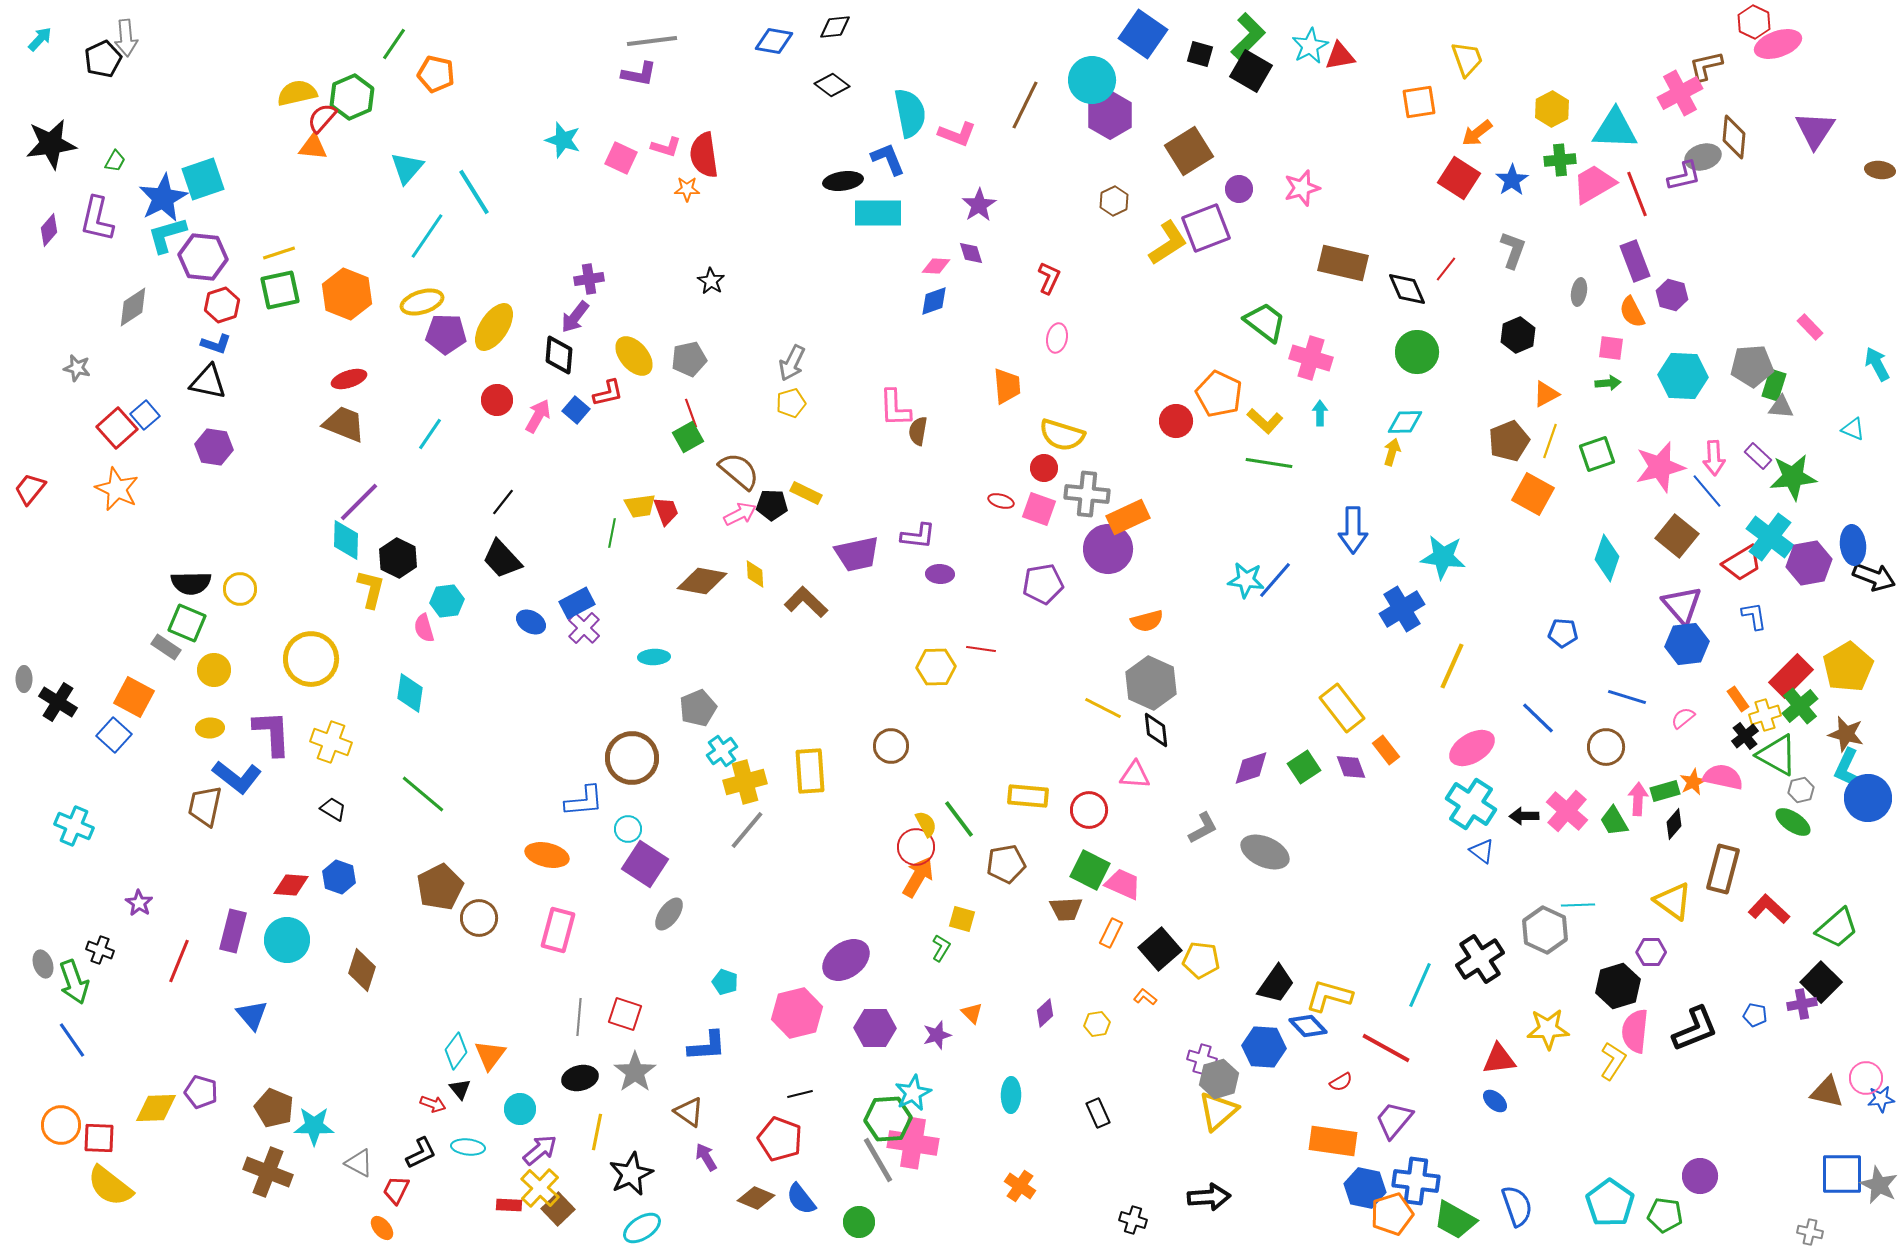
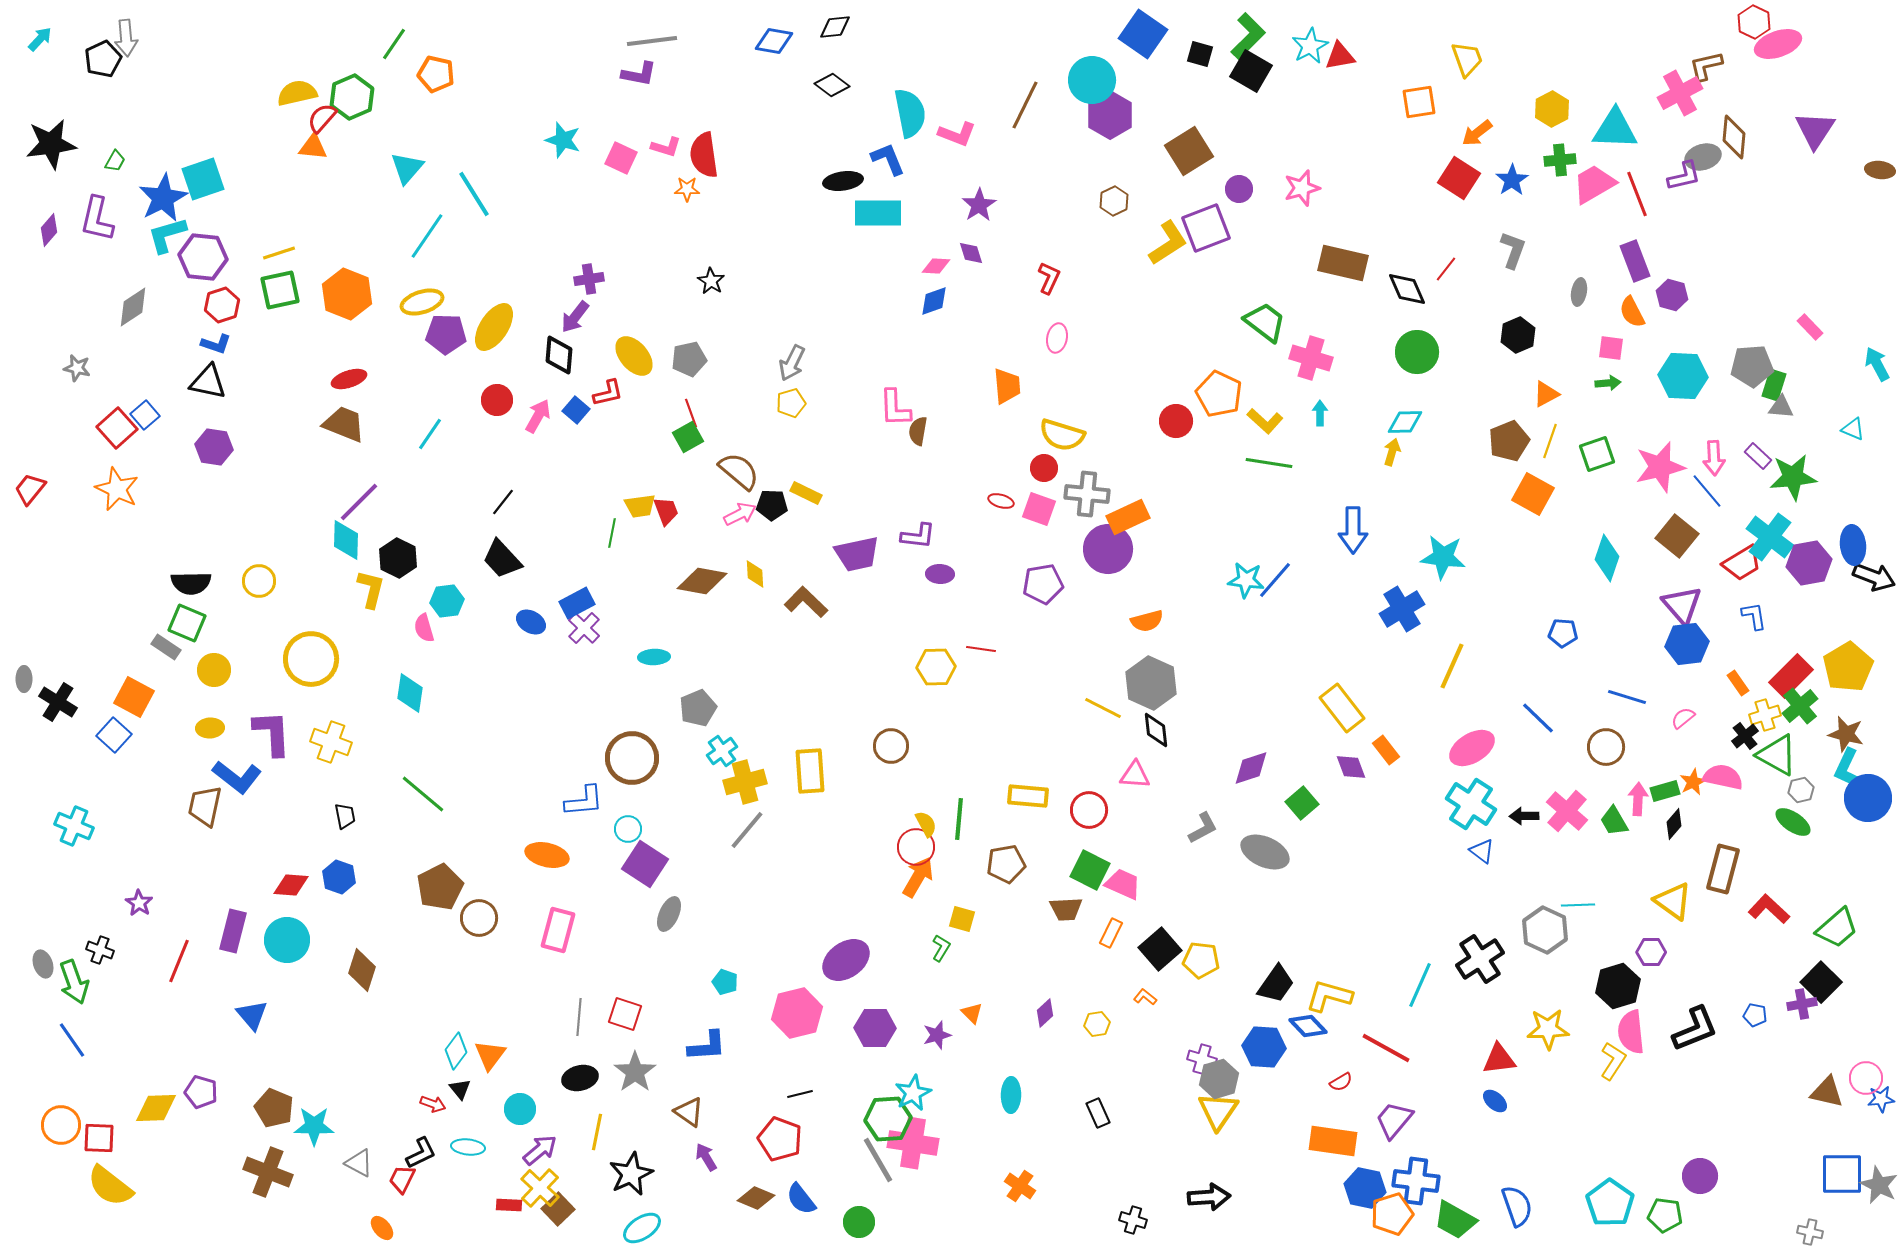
cyan line at (474, 192): moved 2 px down
yellow circle at (240, 589): moved 19 px right, 8 px up
orange rectangle at (1738, 699): moved 16 px up
green square at (1304, 767): moved 2 px left, 36 px down; rotated 8 degrees counterclockwise
black trapezoid at (333, 809): moved 12 px right, 7 px down; rotated 48 degrees clockwise
green line at (959, 819): rotated 42 degrees clockwise
gray ellipse at (669, 914): rotated 12 degrees counterclockwise
pink semicircle at (1635, 1031): moved 4 px left, 1 px down; rotated 12 degrees counterclockwise
yellow triangle at (1218, 1111): rotated 15 degrees counterclockwise
red trapezoid at (396, 1190): moved 6 px right, 11 px up
